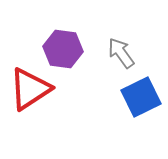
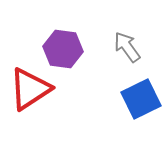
gray arrow: moved 6 px right, 6 px up
blue square: moved 2 px down
